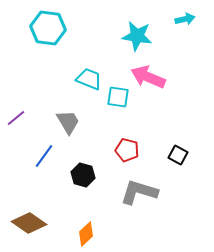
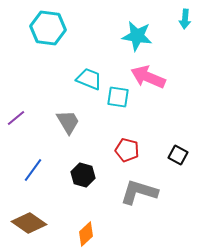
cyan arrow: rotated 108 degrees clockwise
blue line: moved 11 px left, 14 px down
